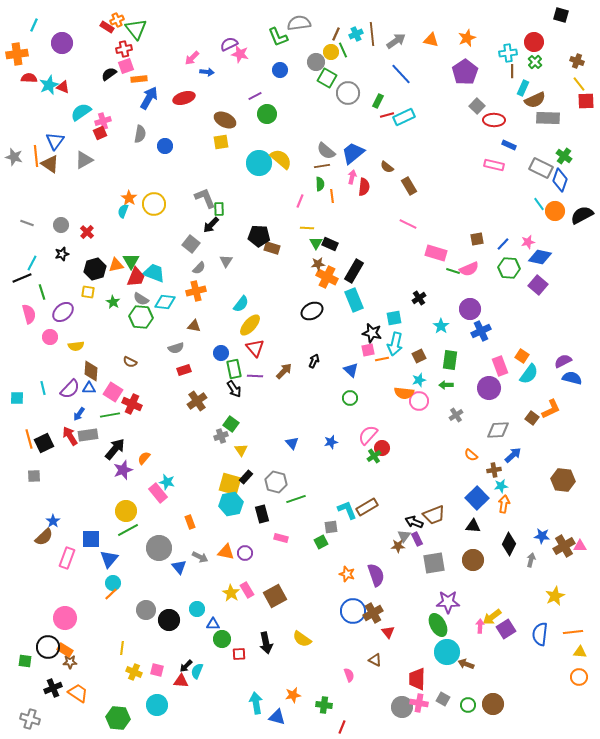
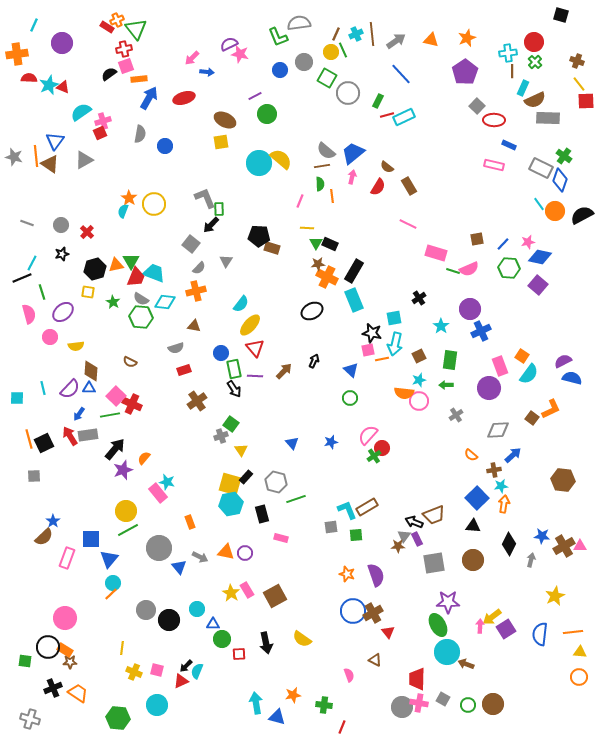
gray circle at (316, 62): moved 12 px left
red semicircle at (364, 187): moved 14 px right; rotated 24 degrees clockwise
pink square at (113, 392): moved 3 px right, 4 px down; rotated 12 degrees clockwise
green square at (321, 542): moved 35 px right, 7 px up; rotated 24 degrees clockwise
red triangle at (181, 681): rotated 28 degrees counterclockwise
